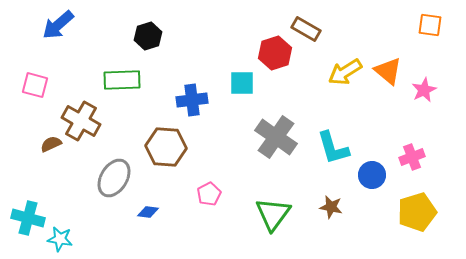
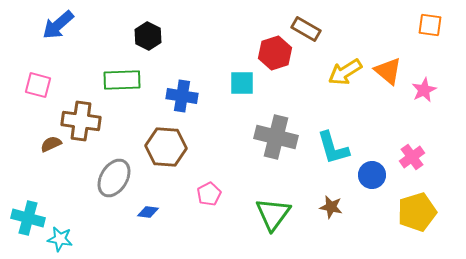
black hexagon: rotated 16 degrees counterclockwise
pink square: moved 3 px right
blue cross: moved 10 px left, 4 px up; rotated 16 degrees clockwise
brown cross: rotated 21 degrees counterclockwise
gray cross: rotated 21 degrees counterclockwise
pink cross: rotated 15 degrees counterclockwise
